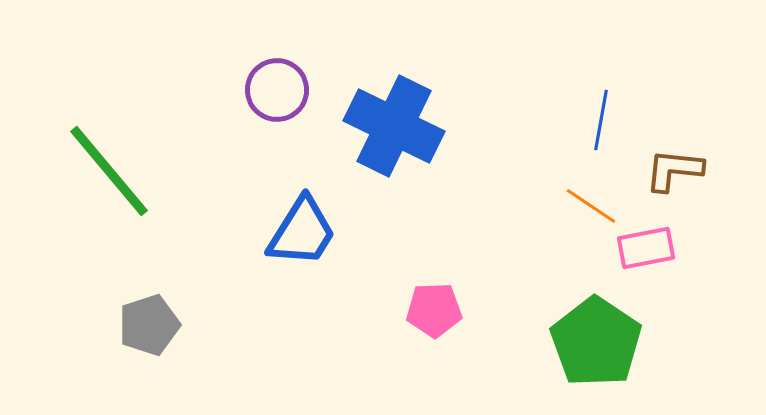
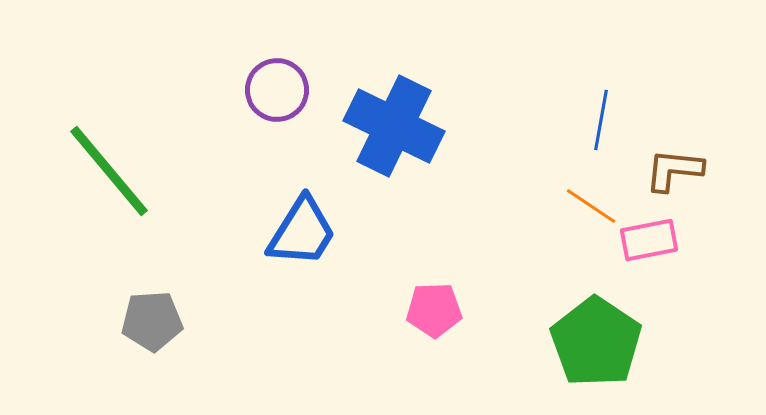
pink rectangle: moved 3 px right, 8 px up
gray pentagon: moved 3 px right, 4 px up; rotated 14 degrees clockwise
